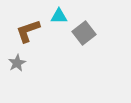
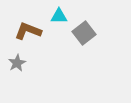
brown L-shape: rotated 40 degrees clockwise
